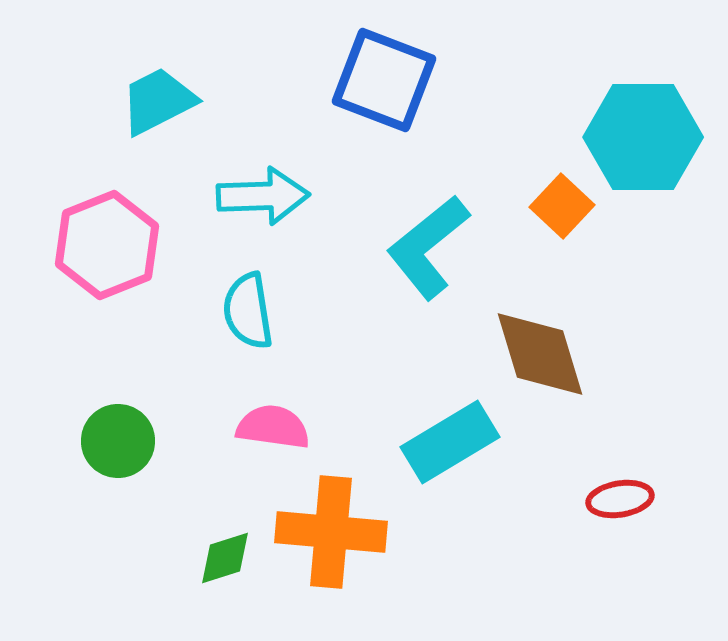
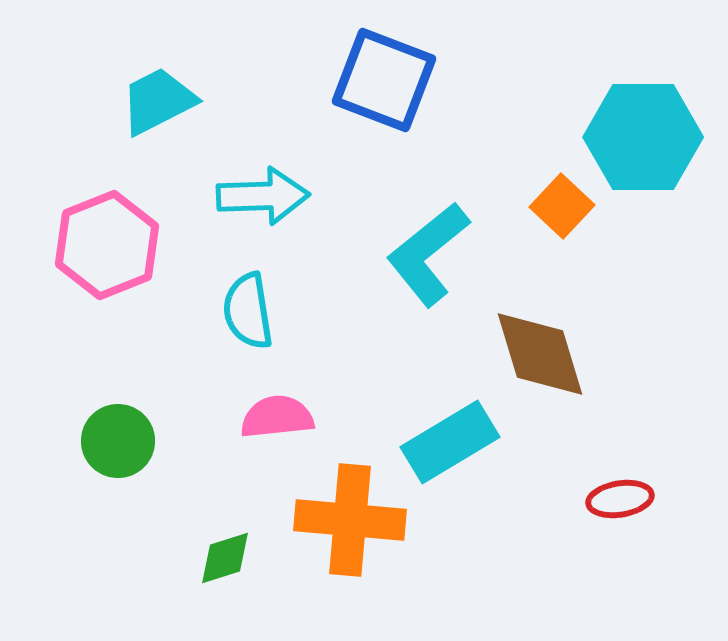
cyan L-shape: moved 7 px down
pink semicircle: moved 4 px right, 10 px up; rotated 14 degrees counterclockwise
orange cross: moved 19 px right, 12 px up
